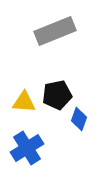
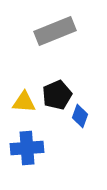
black pentagon: rotated 12 degrees counterclockwise
blue diamond: moved 1 px right, 3 px up
blue cross: rotated 28 degrees clockwise
